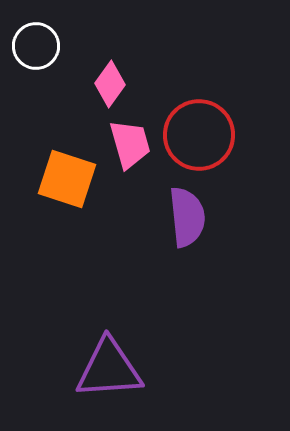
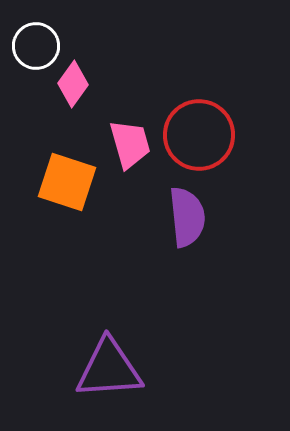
pink diamond: moved 37 px left
orange square: moved 3 px down
